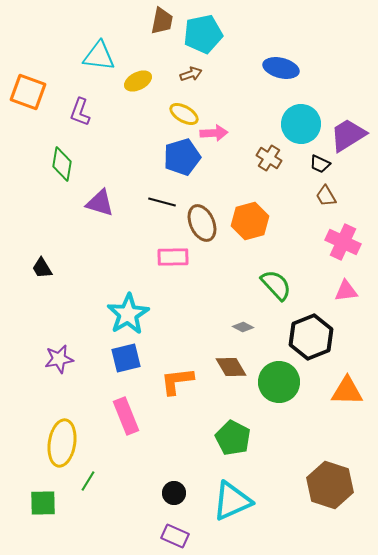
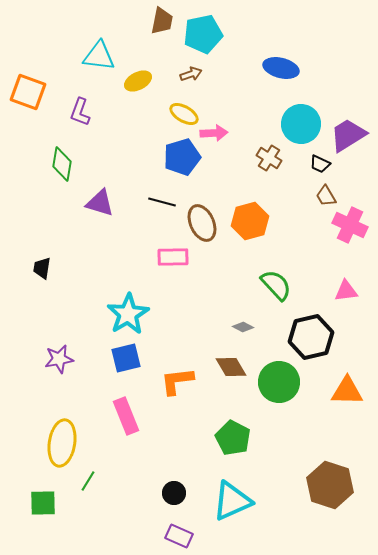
pink cross at (343, 242): moved 7 px right, 17 px up
black trapezoid at (42, 268): rotated 40 degrees clockwise
black hexagon at (311, 337): rotated 9 degrees clockwise
purple rectangle at (175, 536): moved 4 px right
